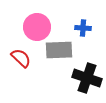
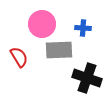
pink circle: moved 5 px right, 3 px up
red semicircle: moved 2 px left, 1 px up; rotated 15 degrees clockwise
